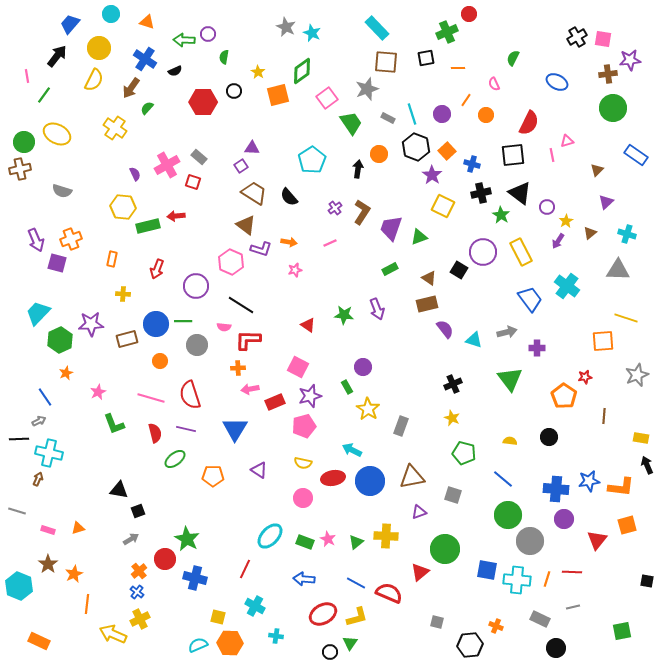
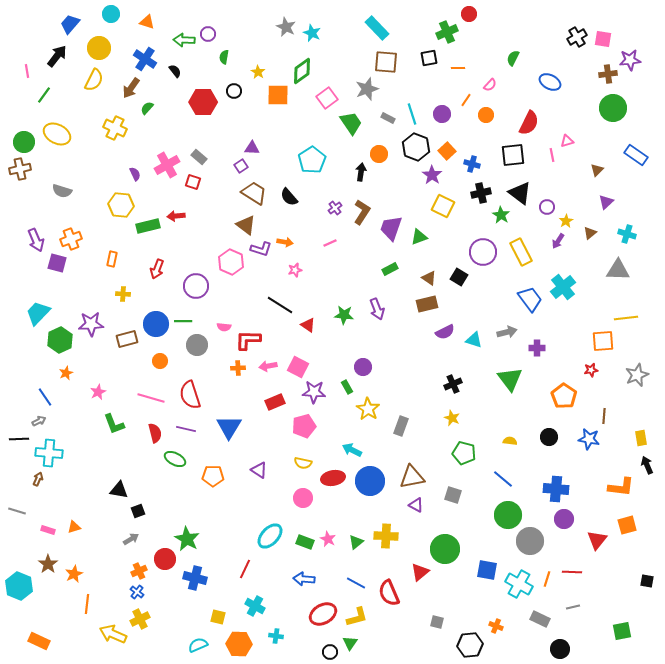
black square at (426, 58): moved 3 px right
black semicircle at (175, 71): rotated 104 degrees counterclockwise
pink line at (27, 76): moved 5 px up
blue ellipse at (557, 82): moved 7 px left
pink semicircle at (494, 84): moved 4 px left, 1 px down; rotated 112 degrees counterclockwise
orange square at (278, 95): rotated 15 degrees clockwise
yellow cross at (115, 128): rotated 10 degrees counterclockwise
black arrow at (358, 169): moved 3 px right, 3 px down
yellow hexagon at (123, 207): moved 2 px left, 2 px up
orange arrow at (289, 242): moved 4 px left
black square at (459, 270): moved 7 px down
cyan cross at (567, 286): moved 4 px left, 1 px down; rotated 15 degrees clockwise
black line at (241, 305): moved 39 px right
yellow line at (626, 318): rotated 25 degrees counterclockwise
purple semicircle at (445, 329): moved 3 px down; rotated 102 degrees clockwise
red star at (585, 377): moved 6 px right, 7 px up
pink arrow at (250, 389): moved 18 px right, 23 px up
purple star at (310, 396): moved 4 px right, 4 px up; rotated 20 degrees clockwise
blue triangle at (235, 429): moved 6 px left, 2 px up
yellow rectangle at (641, 438): rotated 70 degrees clockwise
cyan cross at (49, 453): rotated 8 degrees counterclockwise
green ellipse at (175, 459): rotated 65 degrees clockwise
blue star at (589, 481): moved 42 px up; rotated 20 degrees clockwise
purple triangle at (419, 512): moved 3 px left, 7 px up; rotated 49 degrees clockwise
orange triangle at (78, 528): moved 4 px left, 1 px up
orange cross at (139, 571): rotated 14 degrees clockwise
cyan cross at (517, 580): moved 2 px right, 4 px down; rotated 24 degrees clockwise
red semicircle at (389, 593): rotated 136 degrees counterclockwise
orange hexagon at (230, 643): moved 9 px right, 1 px down
black circle at (556, 648): moved 4 px right, 1 px down
